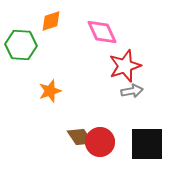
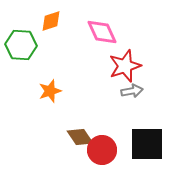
red circle: moved 2 px right, 8 px down
